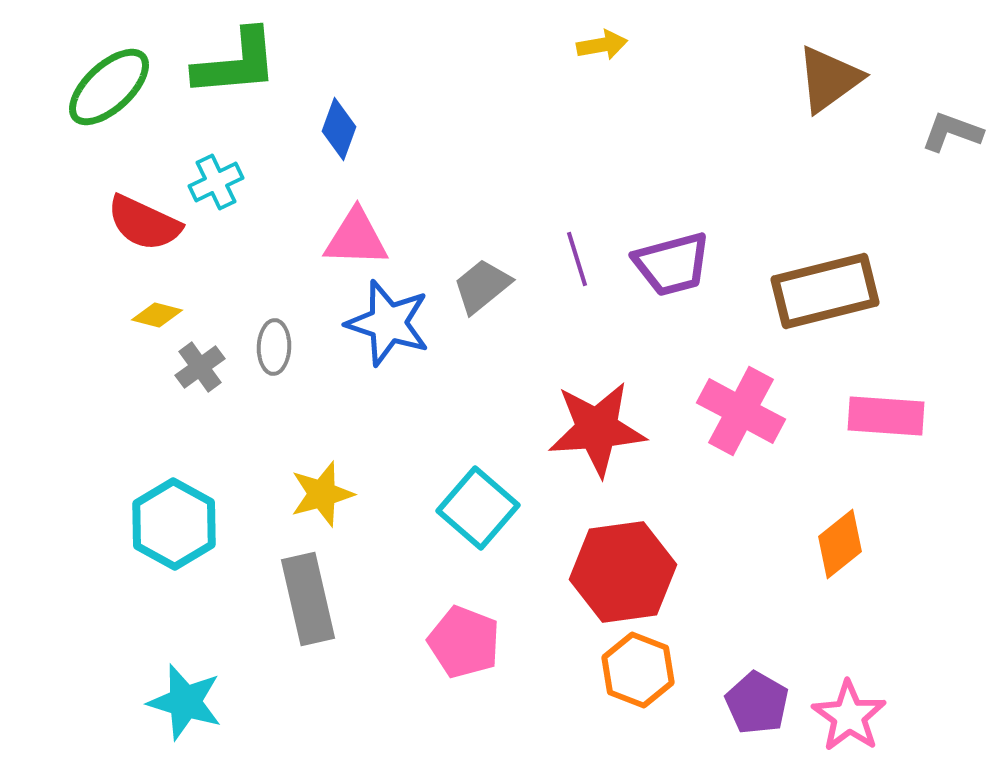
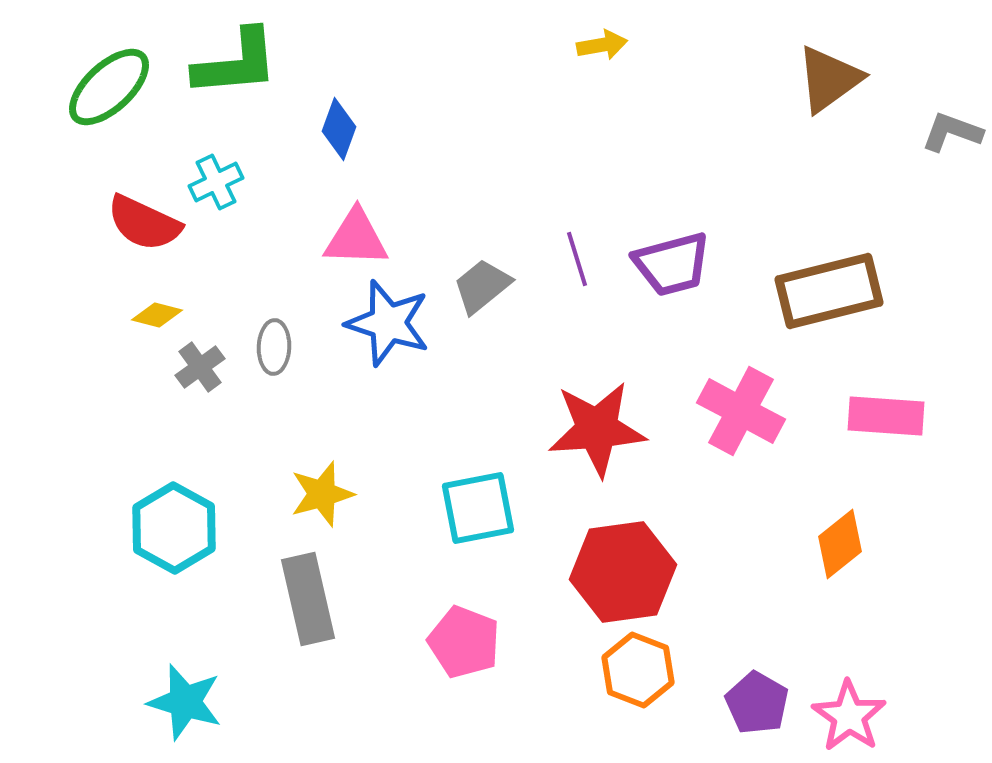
brown rectangle: moved 4 px right
cyan square: rotated 38 degrees clockwise
cyan hexagon: moved 4 px down
